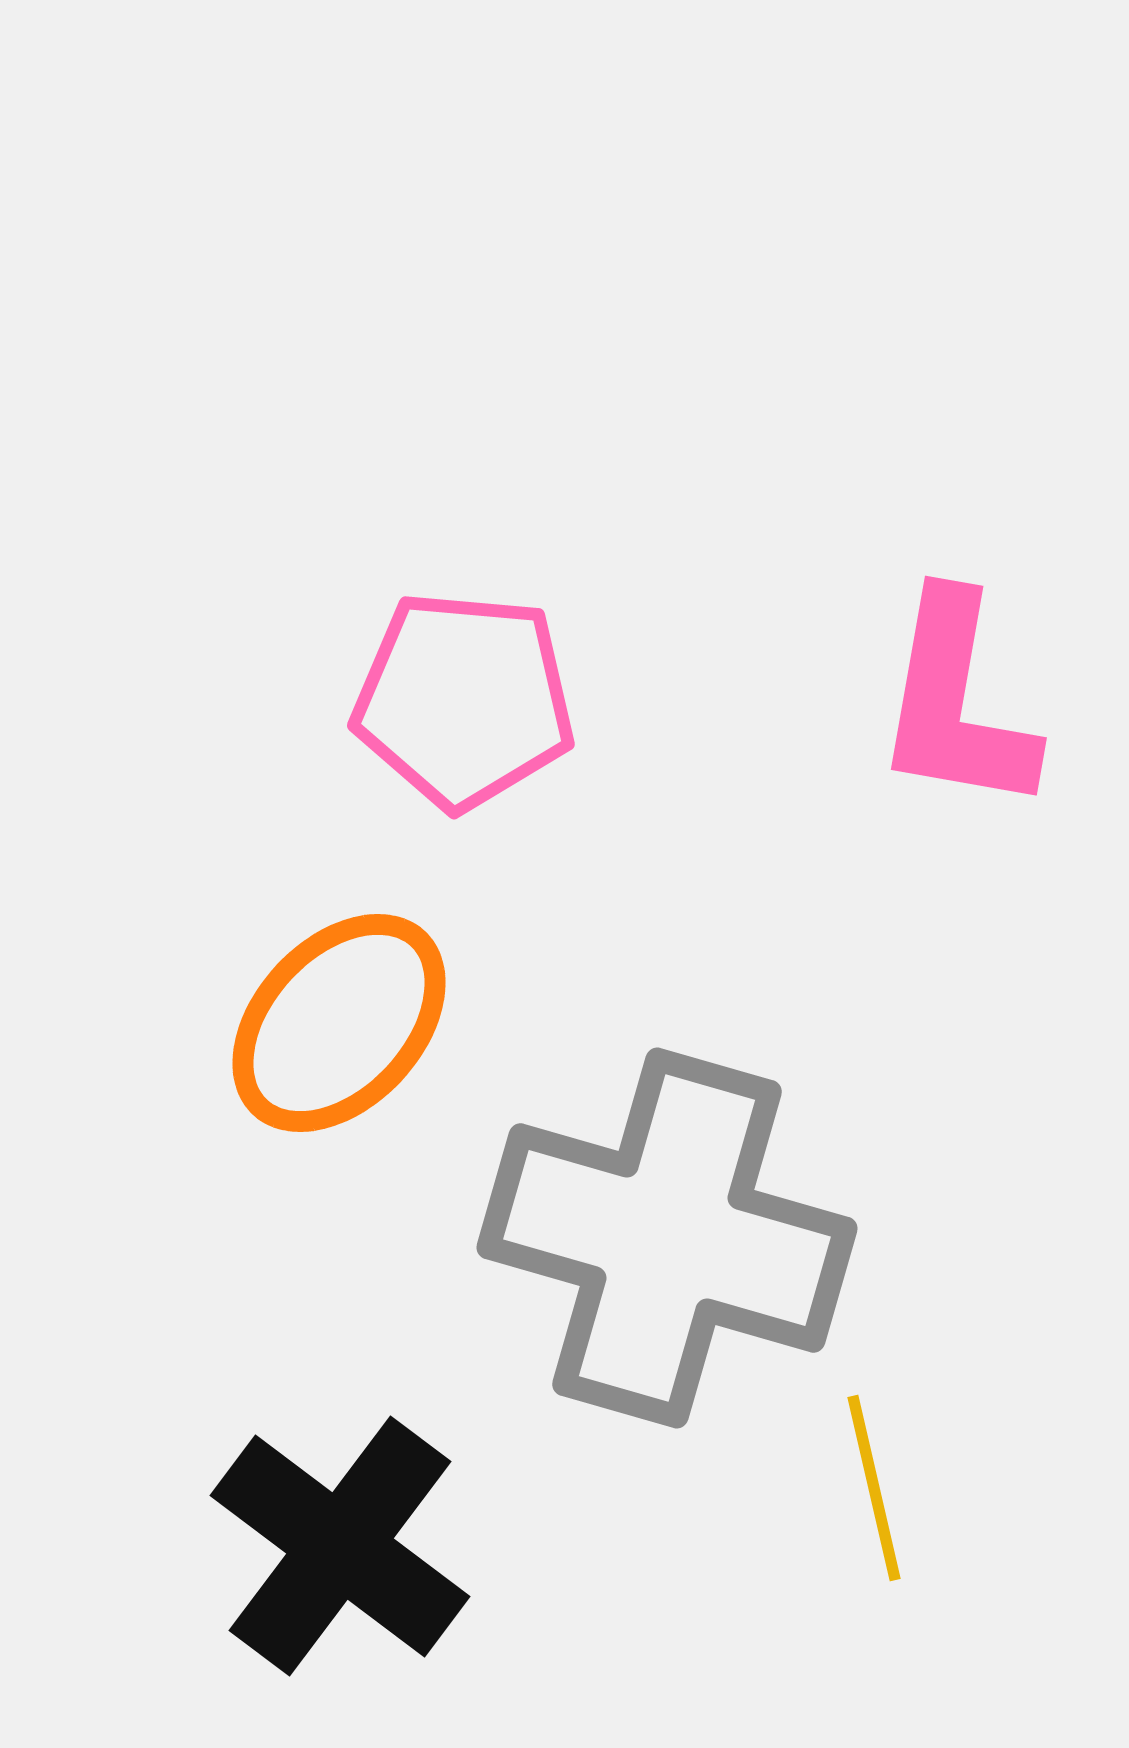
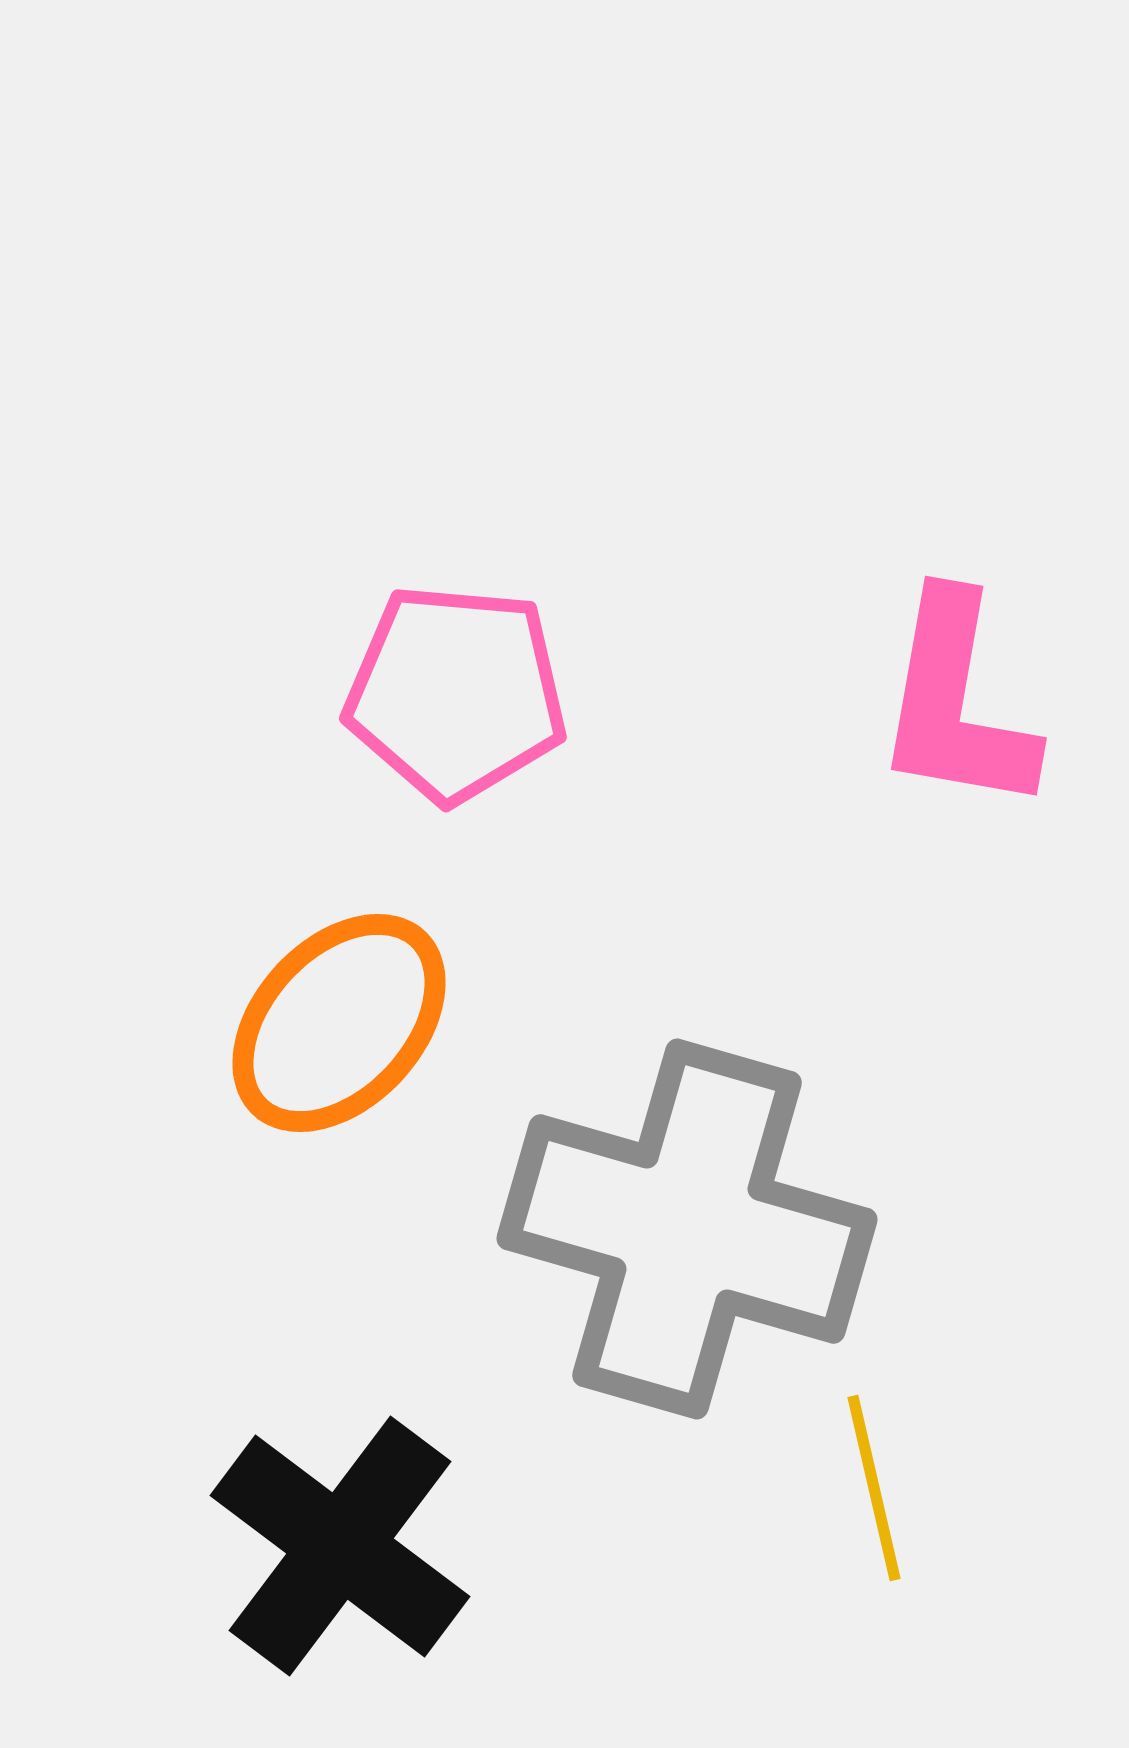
pink pentagon: moved 8 px left, 7 px up
gray cross: moved 20 px right, 9 px up
